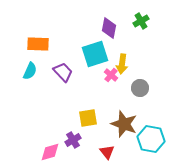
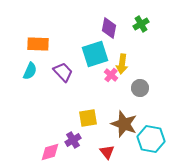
green cross: moved 3 px down
